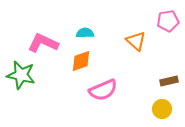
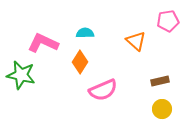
orange diamond: moved 1 px left, 1 px down; rotated 40 degrees counterclockwise
brown rectangle: moved 9 px left
